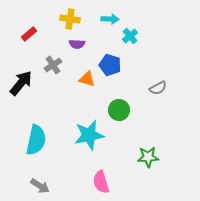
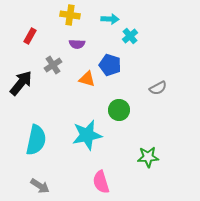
yellow cross: moved 4 px up
red rectangle: moved 1 px right, 2 px down; rotated 21 degrees counterclockwise
cyan star: moved 2 px left
